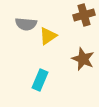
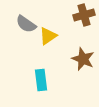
gray semicircle: rotated 30 degrees clockwise
cyan rectangle: moved 1 px right; rotated 30 degrees counterclockwise
